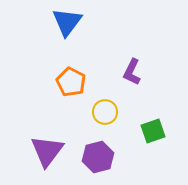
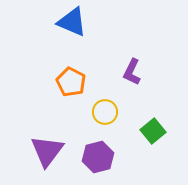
blue triangle: moved 5 px right; rotated 44 degrees counterclockwise
green square: rotated 20 degrees counterclockwise
